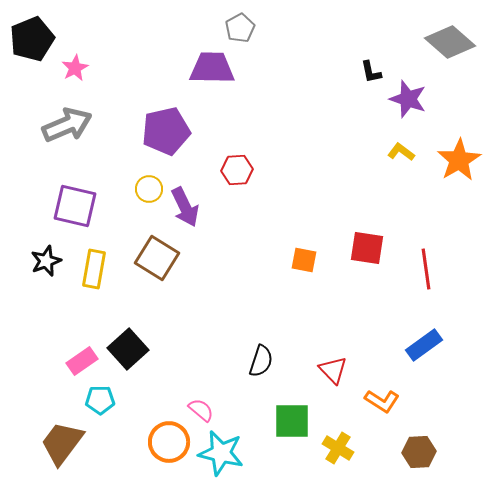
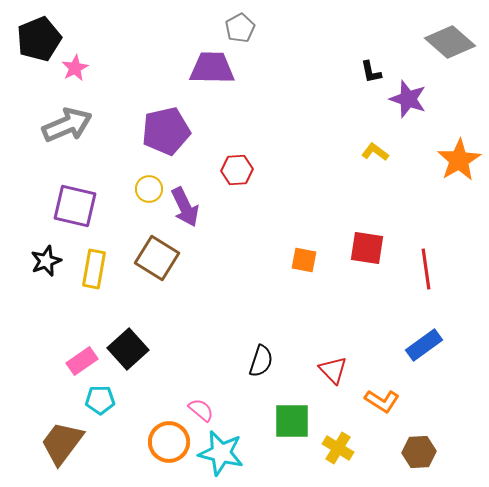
black pentagon: moved 7 px right
yellow L-shape: moved 26 px left
